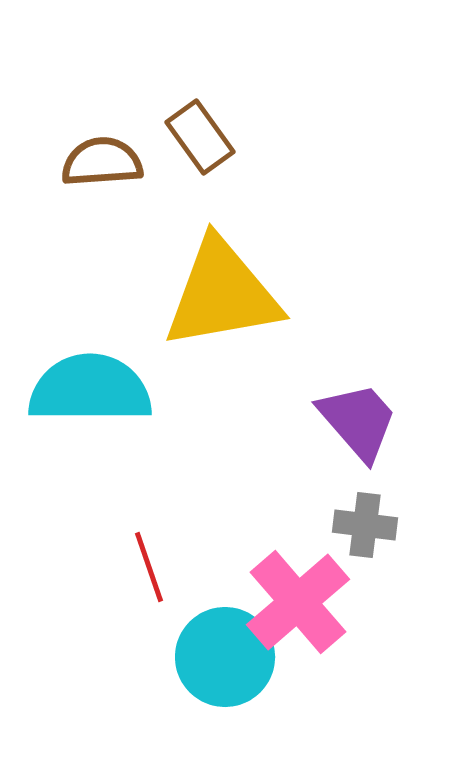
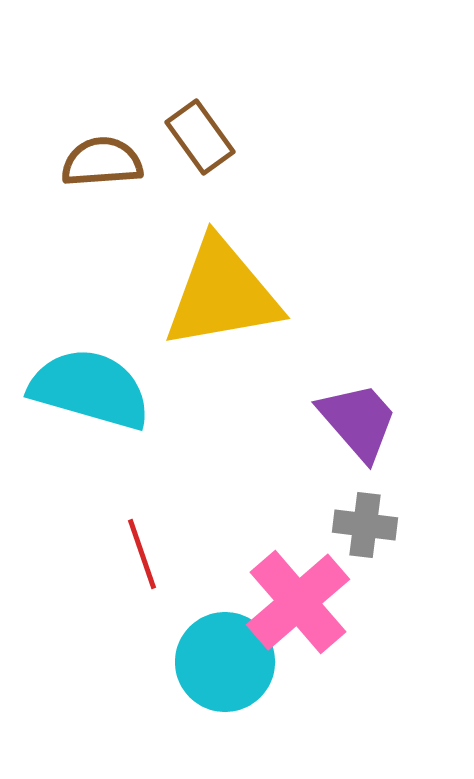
cyan semicircle: rotated 16 degrees clockwise
red line: moved 7 px left, 13 px up
cyan circle: moved 5 px down
